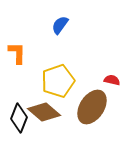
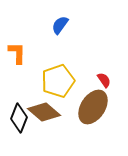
red semicircle: moved 8 px left; rotated 42 degrees clockwise
brown ellipse: moved 1 px right
